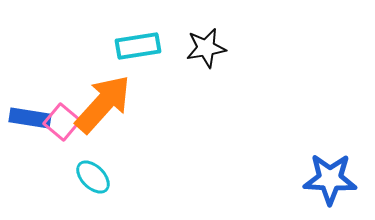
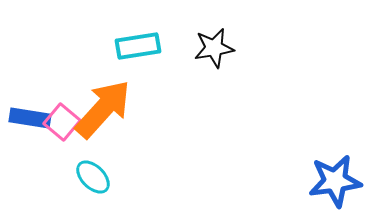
black star: moved 8 px right
orange arrow: moved 5 px down
blue star: moved 5 px right, 2 px down; rotated 10 degrees counterclockwise
